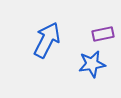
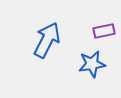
purple rectangle: moved 1 px right, 3 px up
